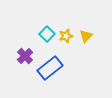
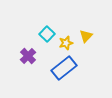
yellow star: moved 7 px down
purple cross: moved 3 px right
blue rectangle: moved 14 px right
